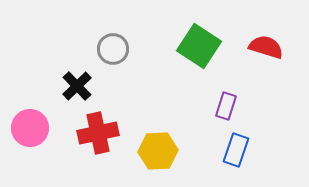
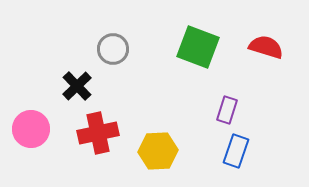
green square: moved 1 px left, 1 px down; rotated 12 degrees counterclockwise
purple rectangle: moved 1 px right, 4 px down
pink circle: moved 1 px right, 1 px down
blue rectangle: moved 1 px down
